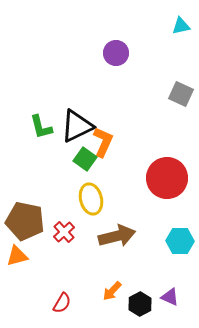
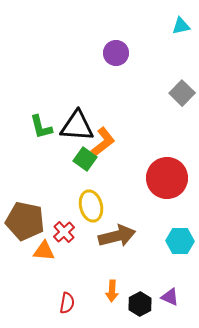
gray square: moved 1 px right, 1 px up; rotated 20 degrees clockwise
black triangle: rotated 30 degrees clockwise
orange L-shape: rotated 28 degrees clockwise
yellow ellipse: moved 7 px down
orange triangle: moved 27 px right, 5 px up; rotated 20 degrees clockwise
orange arrow: rotated 40 degrees counterclockwise
red semicircle: moved 5 px right; rotated 20 degrees counterclockwise
